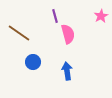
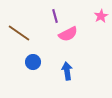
pink semicircle: rotated 78 degrees clockwise
